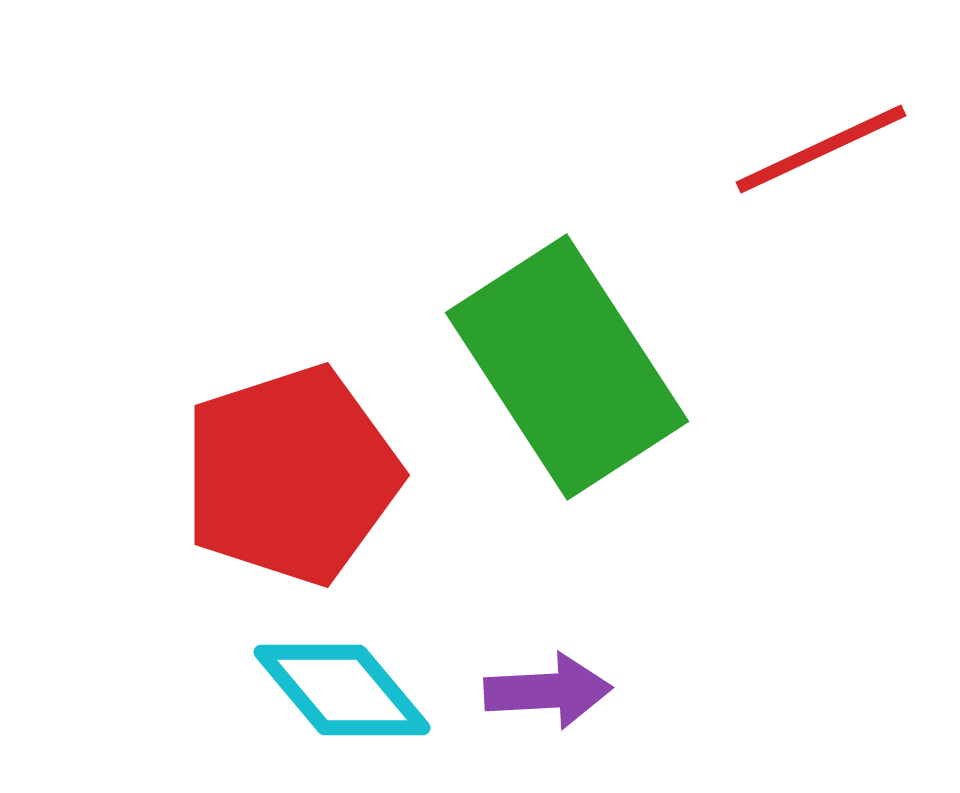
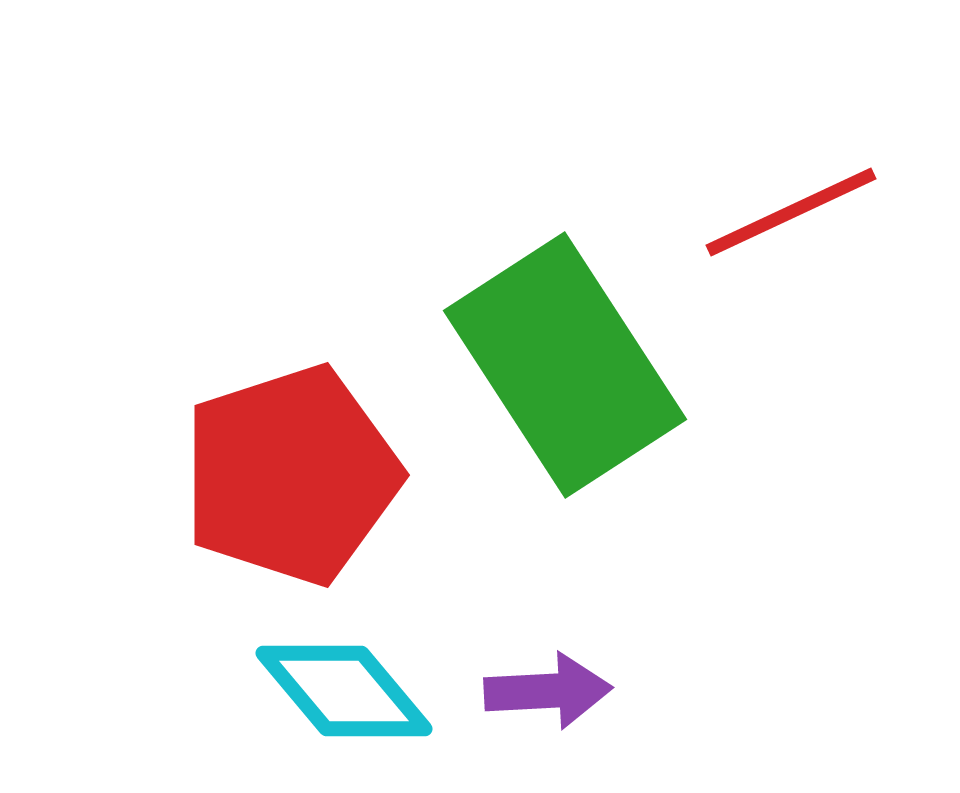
red line: moved 30 px left, 63 px down
green rectangle: moved 2 px left, 2 px up
cyan diamond: moved 2 px right, 1 px down
